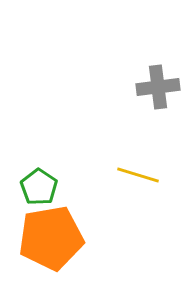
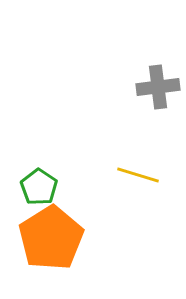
orange pentagon: rotated 22 degrees counterclockwise
